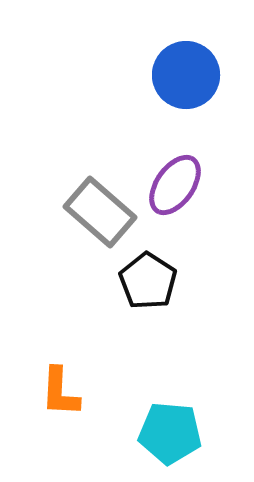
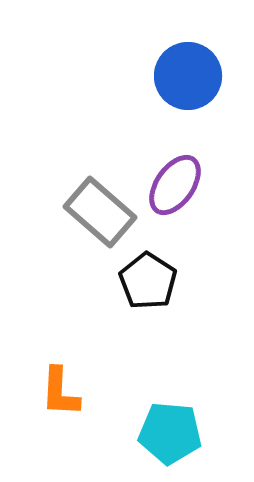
blue circle: moved 2 px right, 1 px down
